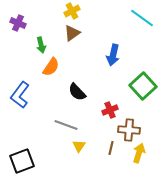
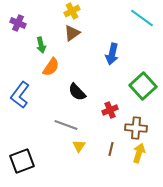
blue arrow: moved 1 px left, 1 px up
brown cross: moved 7 px right, 2 px up
brown line: moved 1 px down
